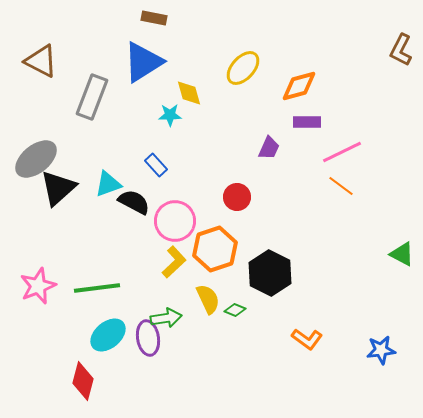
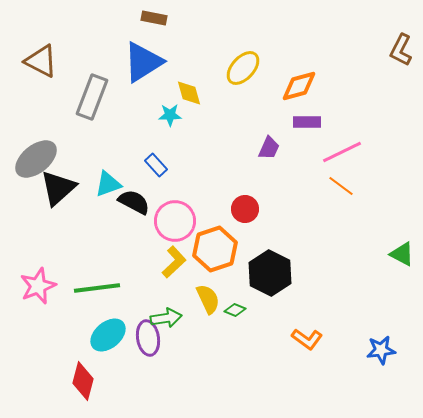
red circle: moved 8 px right, 12 px down
